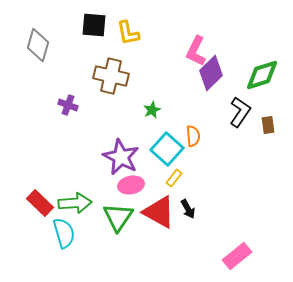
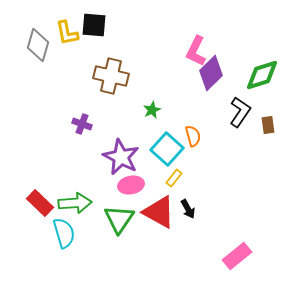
yellow L-shape: moved 61 px left
purple cross: moved 14 px right, 19 px down
orange semicircle: rotated 10 degrees counterclockwise
green triangle: moved 1 px right, 2 px down
